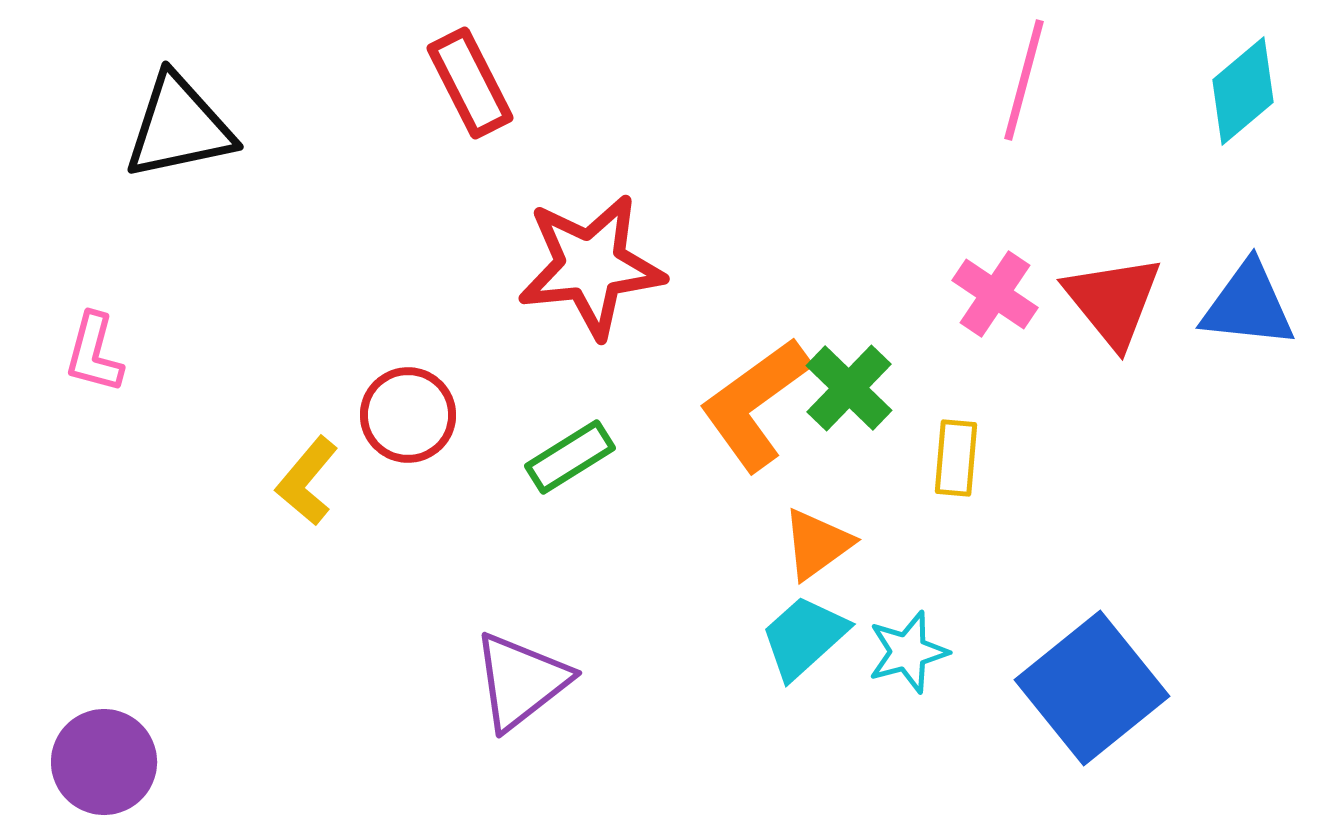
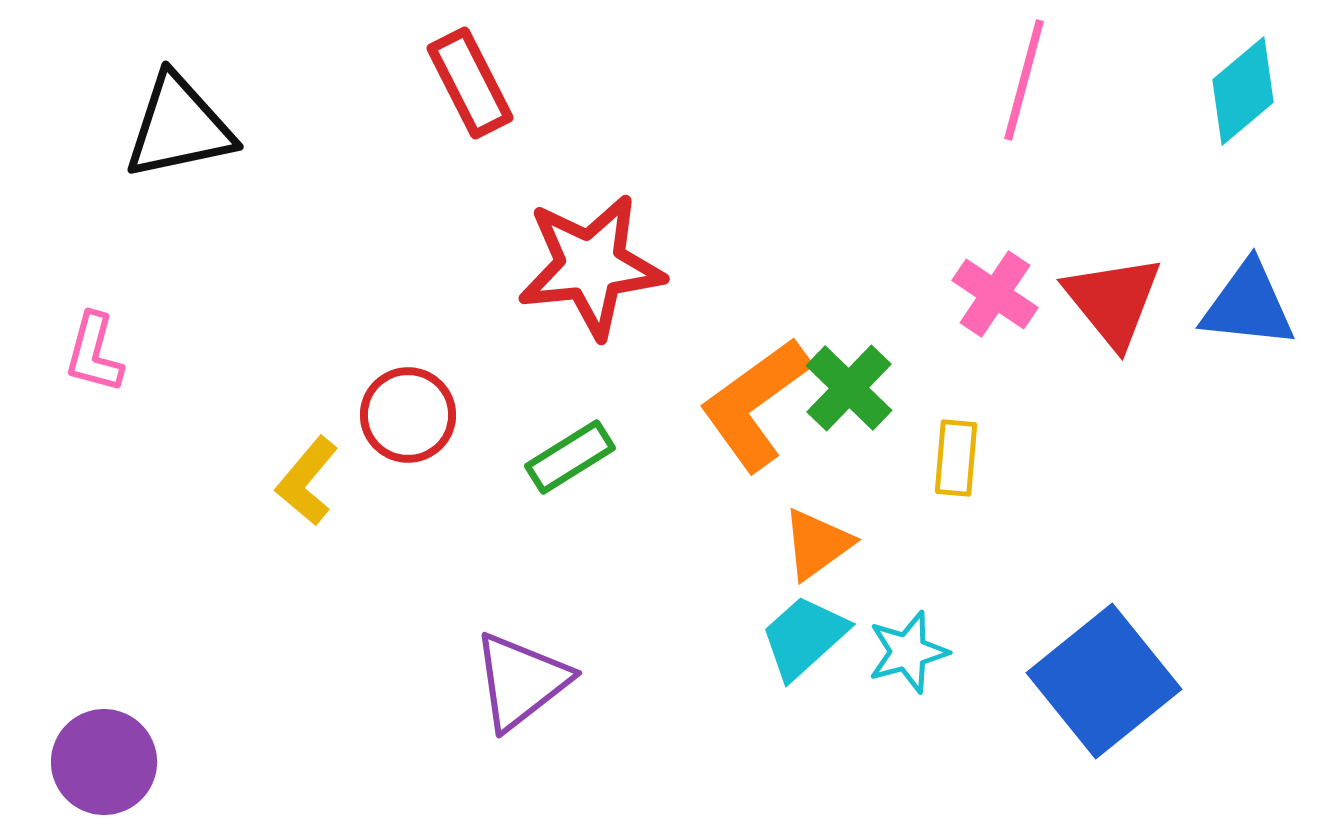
blue square: moved 12 px right, 7 px up
